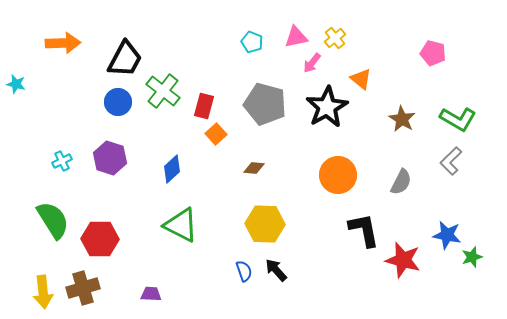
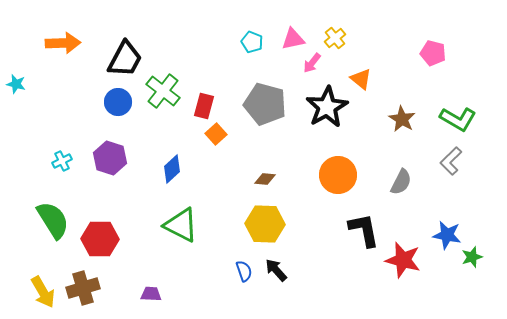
pink triangle: moved 3 px left, 2 px down
brown diamond: moved 11 px right, 11 px down
yellow arrow: rotated 24 degrees counterclockwise
